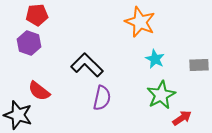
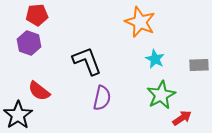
black L-shape: moved 4 px up; rotated 24 degrees clockwise
black star: rotated 20 degrees clockwise
